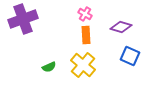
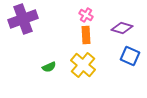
pink cross: moved 1 px right, 1 px down
purple diamond: moved 1 px right, 1 px down
